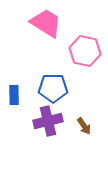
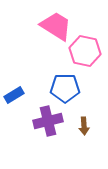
pink trapezoid: moved 10 px right, 3 px down
blue pentagon: moved 12 px right
blue rectangle: rotated 60 degrees clockwise
brown arrow: rotated 30 degrees clockwise
